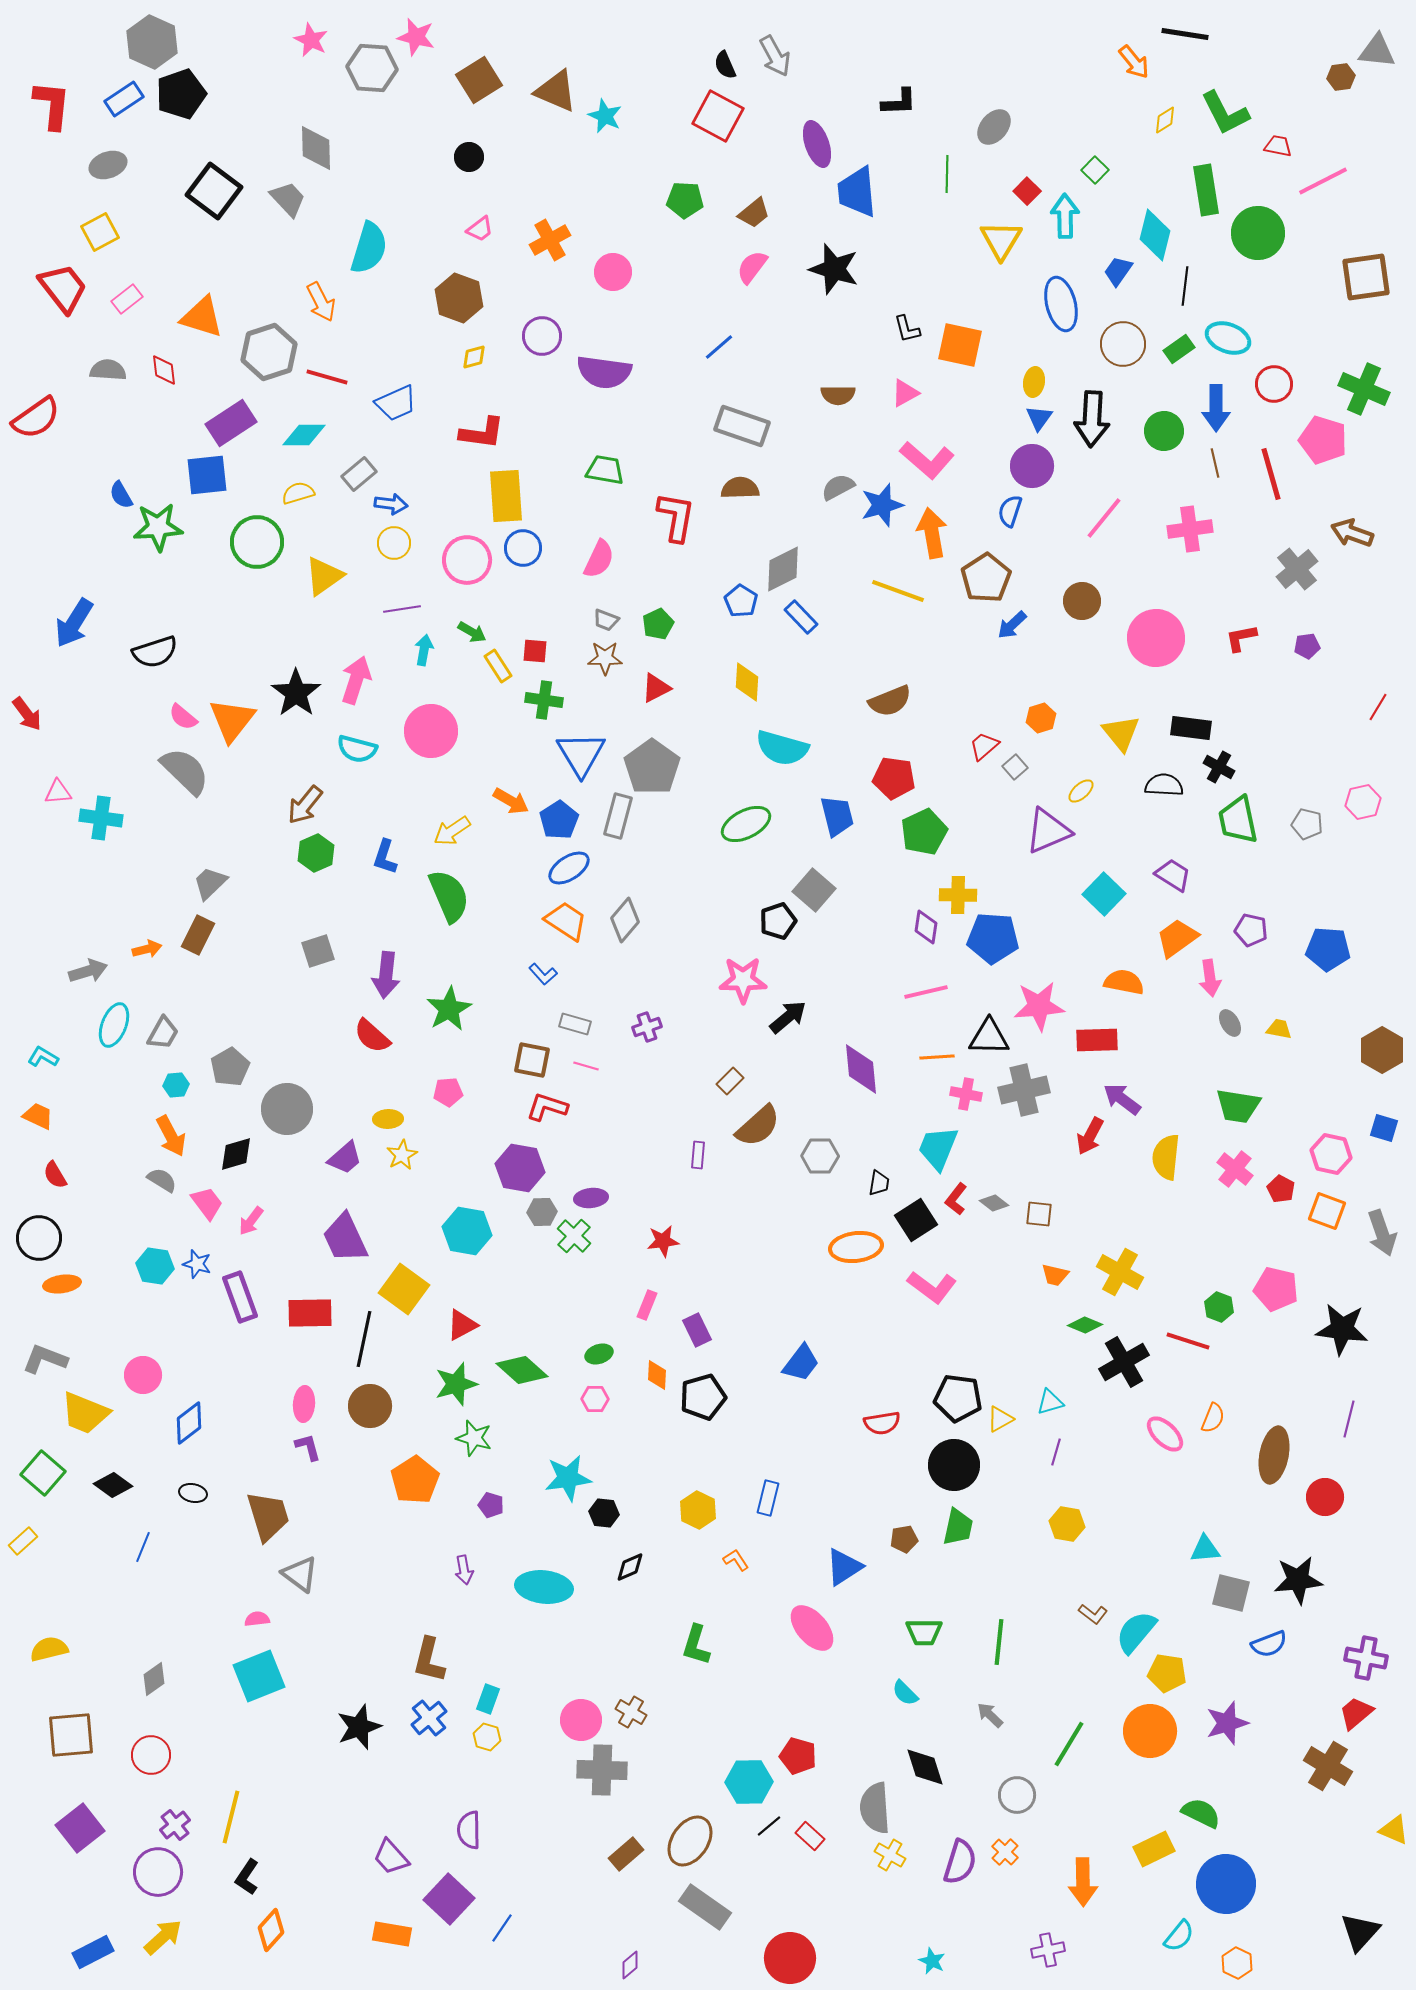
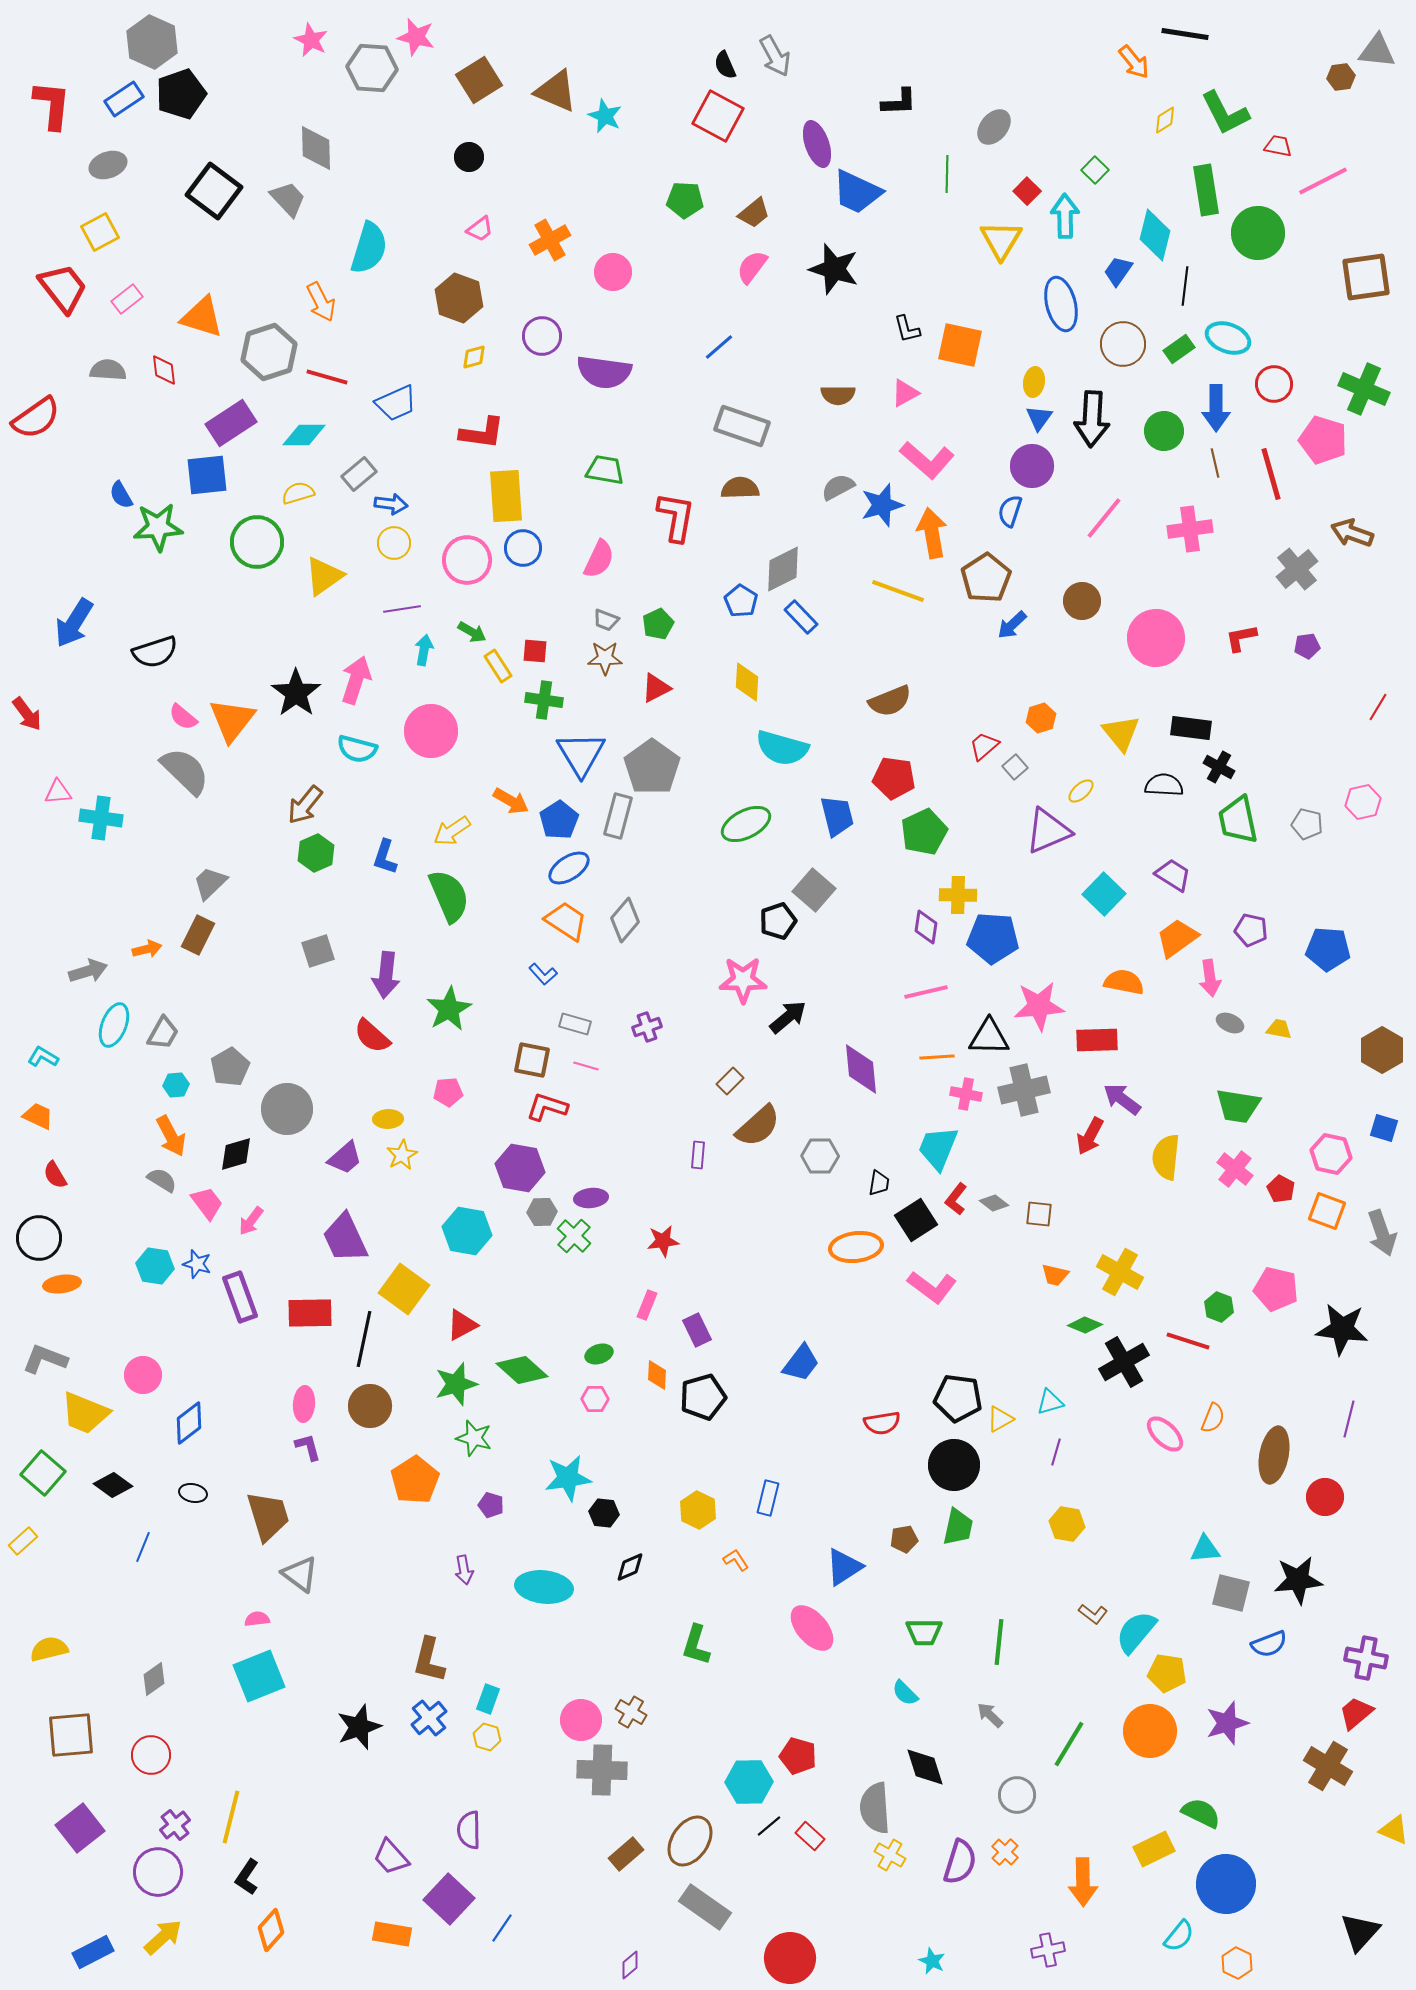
blue trapezoid at (857, 192): rotated 60 degrees counterclockwise
gray ellipse at (1230, 1023): rotated 36 degrees counterclockwise
